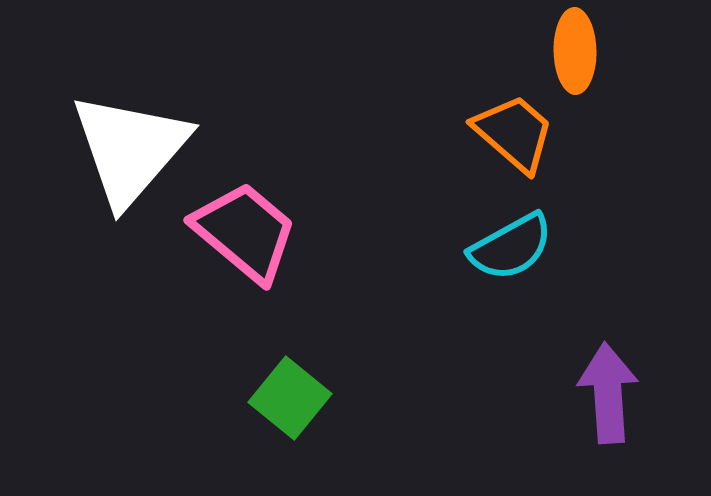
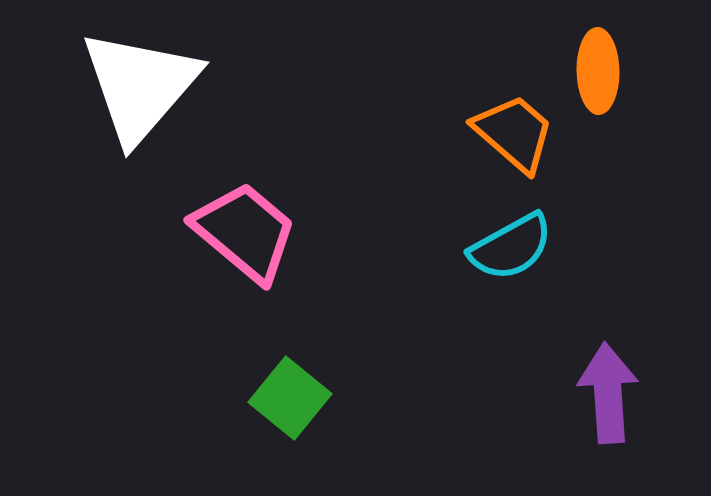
orange ellipse: moved 23 px right, 20 px down
white triangle: moved 10 px right, 63 px up
